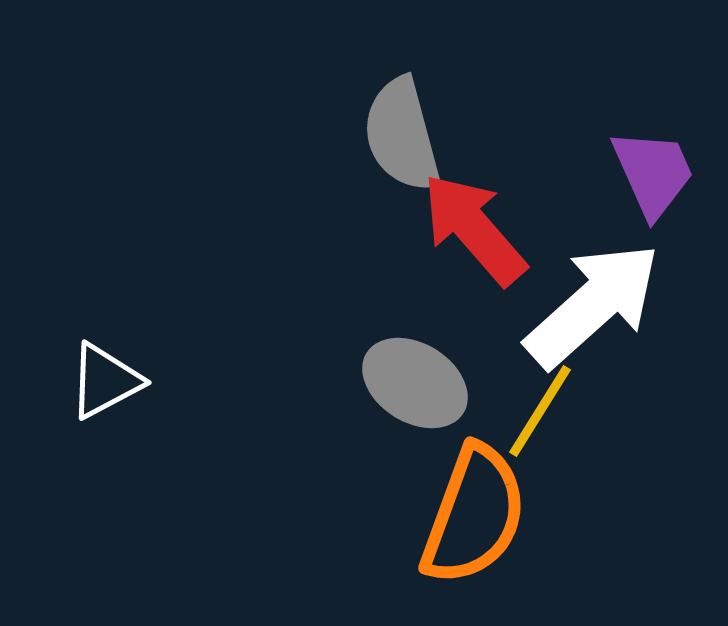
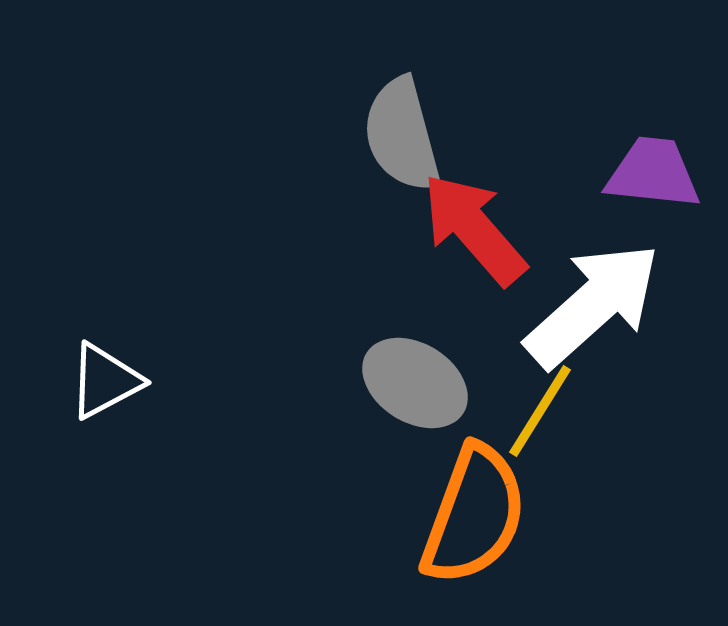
purple trapezoid: rotated 60 degrees counterclockwise
